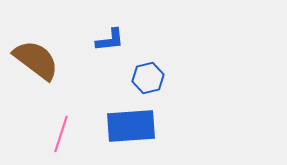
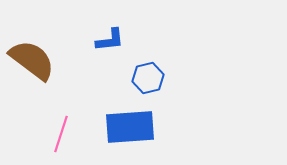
brown semicircle: moved 4 px left
blue rectangle: moved 1 px left, 1 px down
